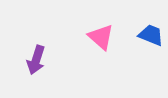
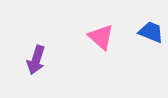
blue trapezoid: moved 3 px up
